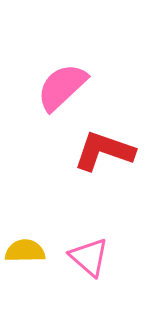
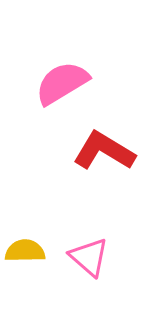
pink semicircle: moved 4 px up; rotated 12 degrees clockwise
red L-shape: rotated 12 degrees clockwise
